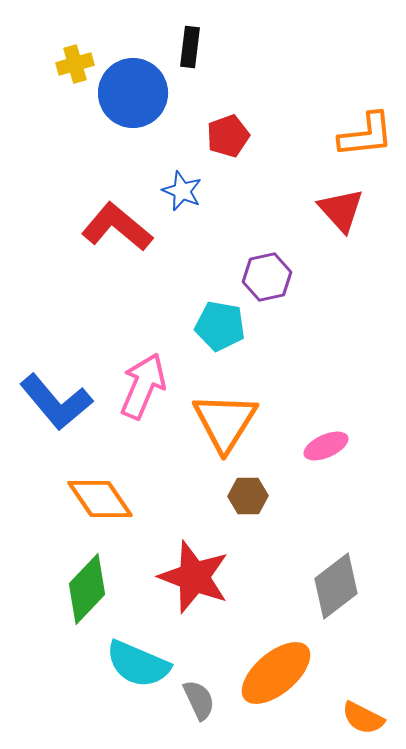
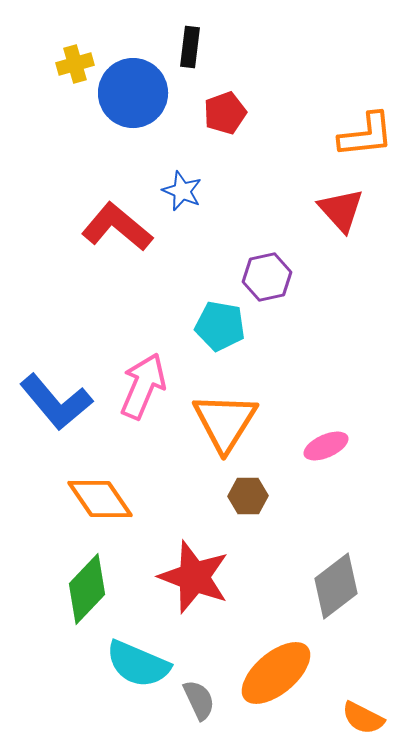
red pentagon: moved 3 px left, 23 px up
